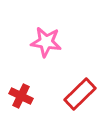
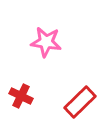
red rectangle: moved 8 px down
